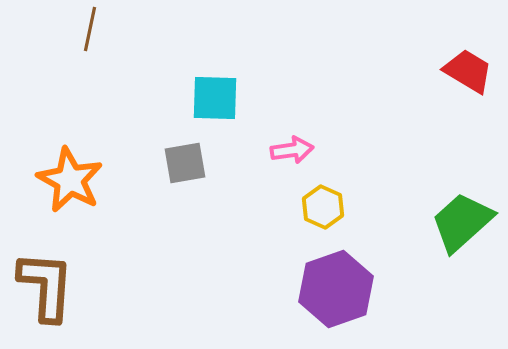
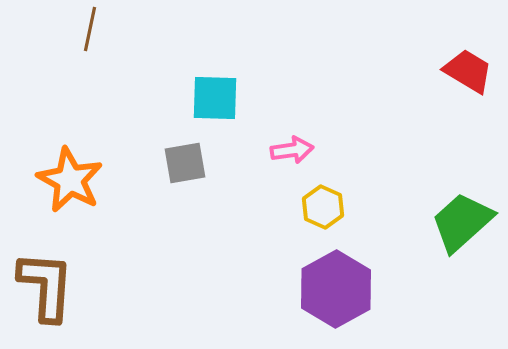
purple hexagon: rotated 10 degrees counterclockwise
